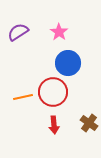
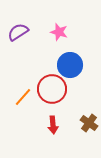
pink star: rotated 18 degrees counterclockwise
blue circle: moved 2 px right, 2 px down
red circle: moved 1 px left, 3 px up
orange line: rotated 36 degrees counterclockwise
red arrow: moved 1 px left
